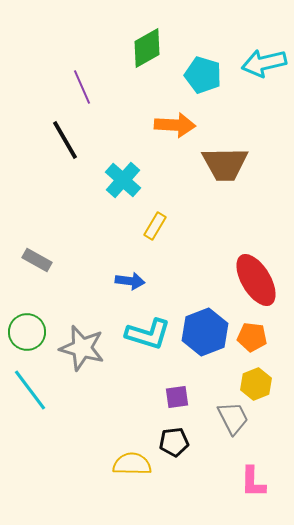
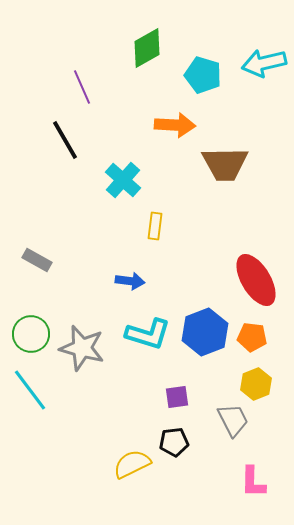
yellow rectangle: rotated 24 degrees counterclockwise
green circle: moved 4 px right, 2 px down
gray trapezoid: moved 2 px down
yellow semicircle: rotated 27 degrees counterclockwise
